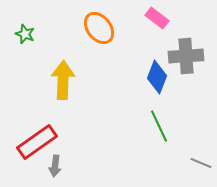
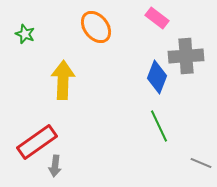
orange ellipse: moved 3 px left, 1 px up
